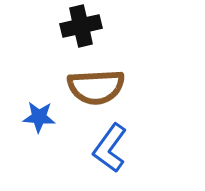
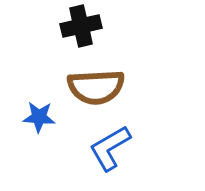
blue L-shape: rotated 24 degrees clockwise
